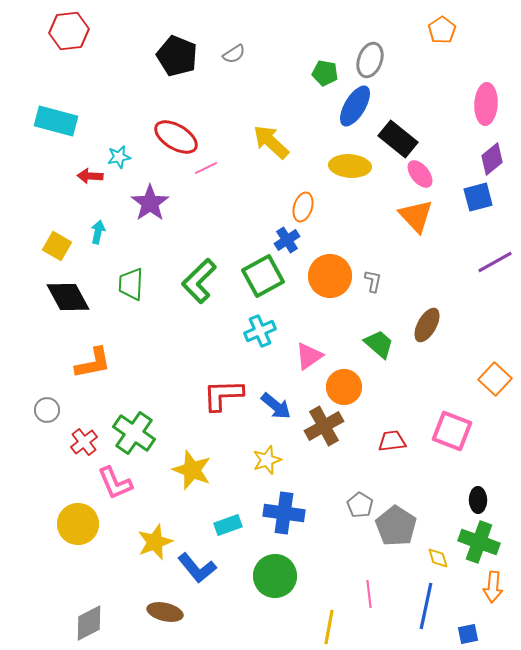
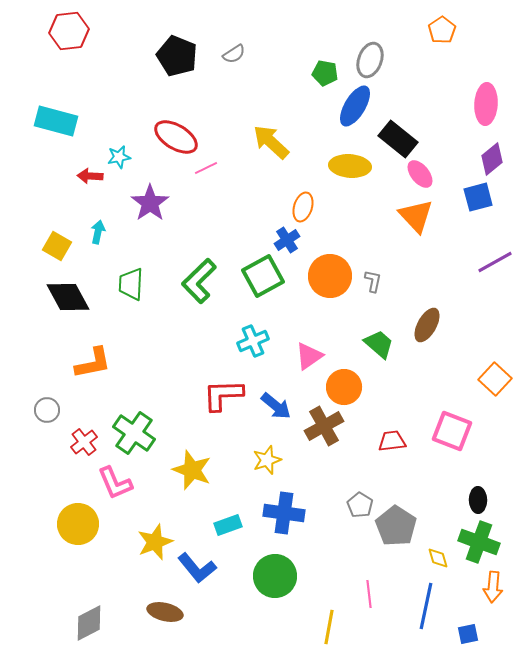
cyan cross at (260, 331): moved 7 px left, 10 px down
